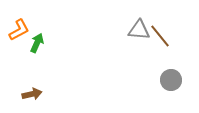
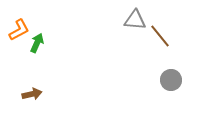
gray triangle: moved 4 px left, 10 px up
